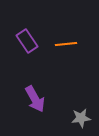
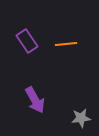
purple arrow: moved 1 px down
